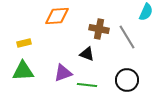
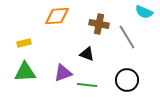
cyan semicircle: moved 2 px left; rotated 90 degrees clockwise
brown cross: moved 5 px up
green triangle: moved 2 px right, 1 px down
